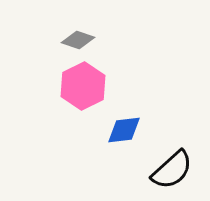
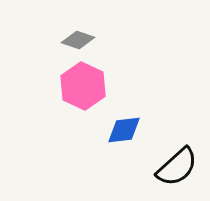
pink hexagon: rotated 9 degrees counterclockwise
black semicircle: moved 5 px right, 3 px up
